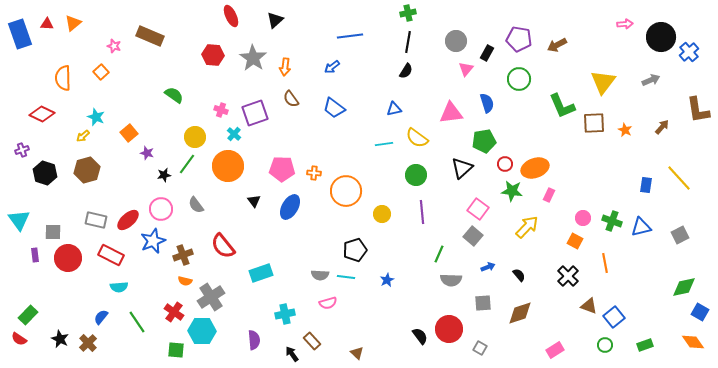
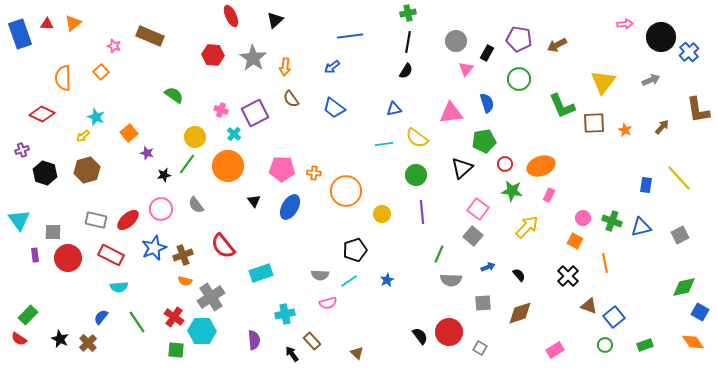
purple square at (255, 113): rotated 8 degrees counterclockwise
orange ellipse at (535, 168): moved 6 px right, 2 px up
blue star at (153, 241): moved 1 px right, 7 px down
cyan line at (346, 277): moved 3 px right, 4 px down; rotated 42 degrees counterclockwise
red cross at (174, 312): moved 5 px down
red circle at (449, 329): moved 3 px down
